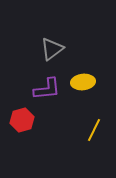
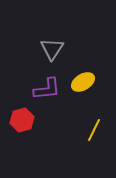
gray triangle: rotated 20 degrees counterclockwise
yellow ellipse: rotated 25 degrees counterclockwise
